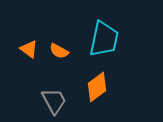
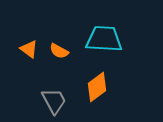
cyan trapezoid: rotated 99 degrees counterclockwise
